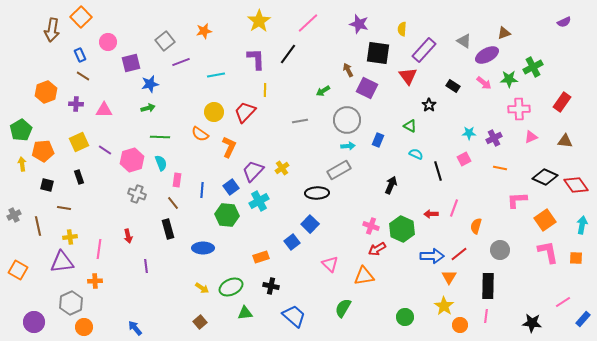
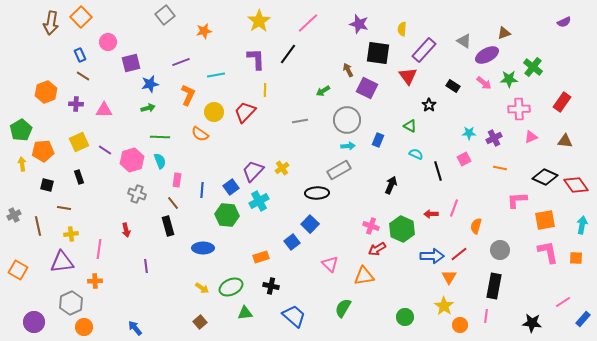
brown arrow at (52, 30): moved 1 px left, 7 px up
gray square at (165, 41): moved 26 px up
green cross at (533, 67): rotated 24 degrees counterclockwise
orange L-shape at (229, 147): moved 41 px left, 52 px up
cyan semicircle at (161, 163): moved 1 px left, 2 px up
orange square at (545, 220): rotated 25 degrees clockwise
black rectangle at (168, 229): moved 3 px up
red arrow at (128, 236): moved 2 px left, 6 px up
yellow cross at (70, 237): moved 1 px right, 3 px up
black rectangle at (488, 286): moved 6 px right; rotated 10 degrees clockwise
